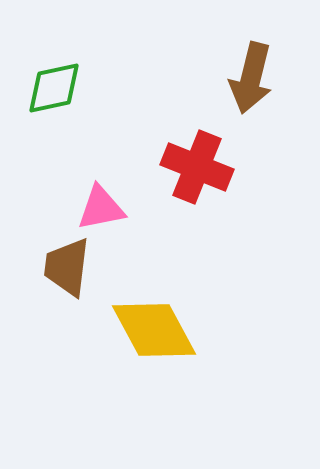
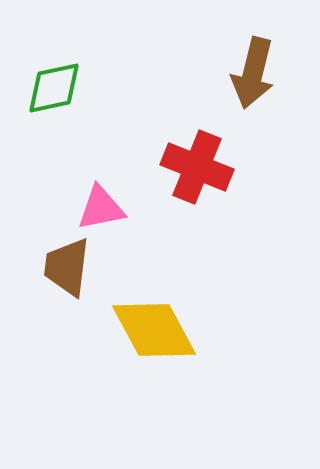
brown arrow: moved 2 px right, 5 px up
